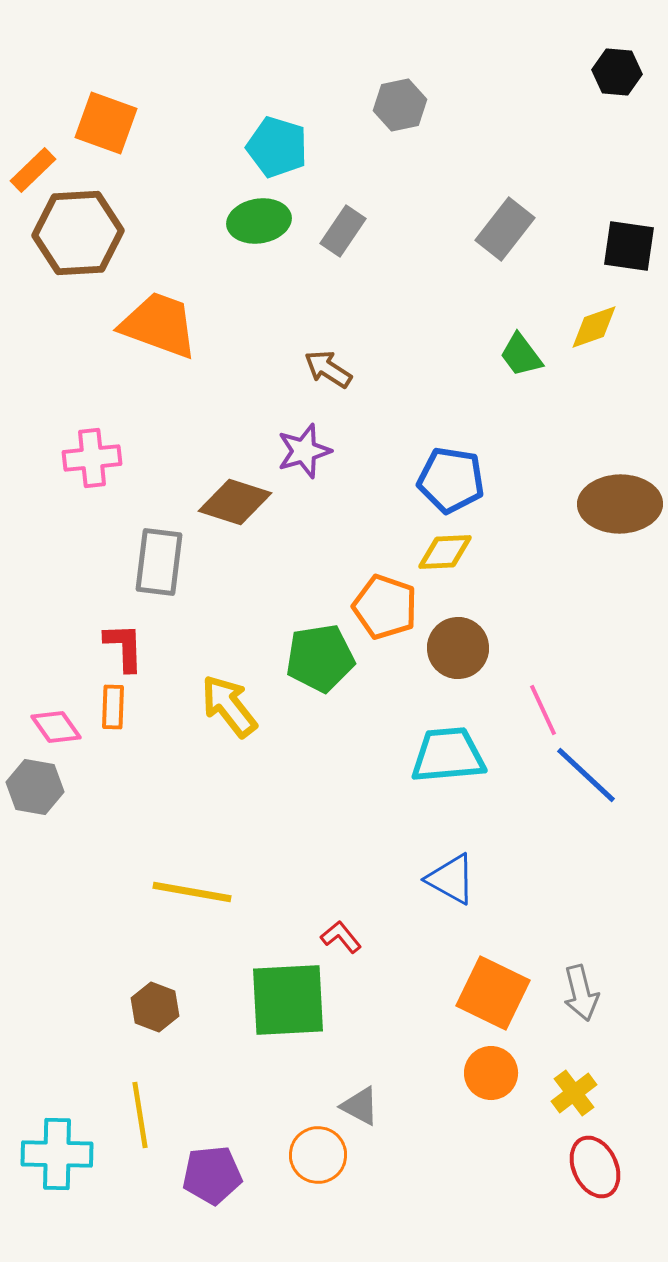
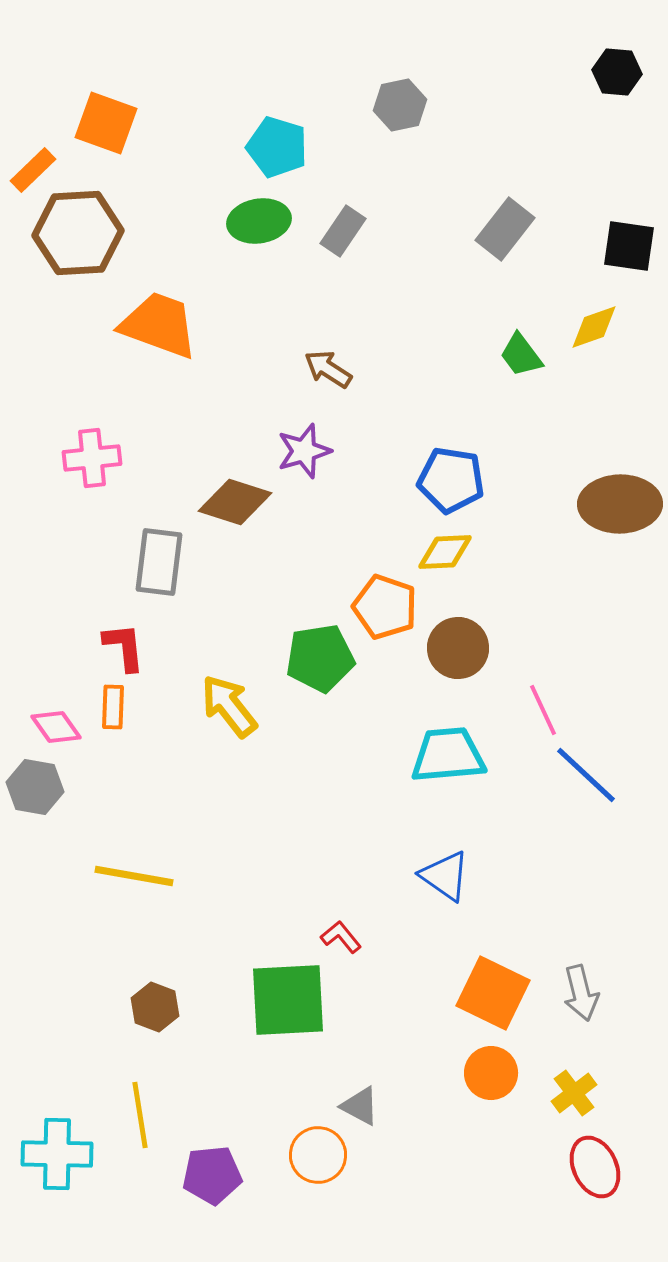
red L-shape at (124, 647): rotated 4 degrees counterclockwise
blue triangle at (451, 879): moved 6 px left, 3 px up; rotated 6 degrees clockwise
yellow line at (192, 892): moved 58 px left, 16 px up
